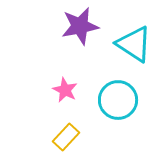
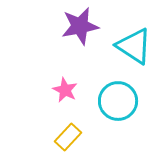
cyan triangle: moved 2 px down
cyan circle: moved 1 px down
yellow rectangle: moved 2 px right
